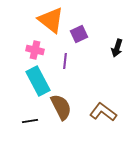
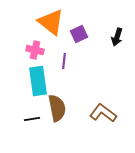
orange triangle: moved 2 px down
black arrow: moved 11 px up
purple line: moved 1 px left
cyan rectangle: rotated 20 degrees clockwise
brown semicircle: moved 4 px left, 1 px down; rotated 16 degrees clockwise
brown L-shape: moved 1 px down
black line: moved 2 px right, 2 px up
